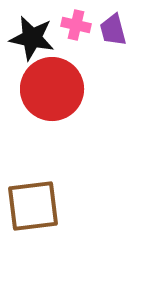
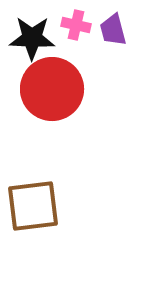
black star: rotated 9 degrees counterclockwise
